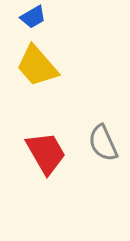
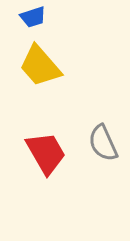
blue trapezoid: rotated 12 degrees clockwise
yellow trapezoid: moved 3 px right
